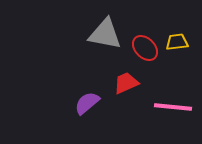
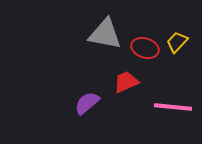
yellow trapezoid: rotated 40 degrees counterclockwise
red ellipse: rotated 28 degrees counterclockwise
red trapezoid: moved 1 px up
